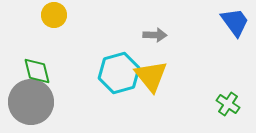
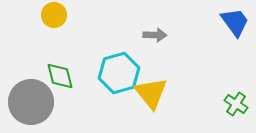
green diamond: moved 23 px right, 5 px down
yellow triangle: moved 17 px down
green cross: moved 8 px right
